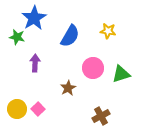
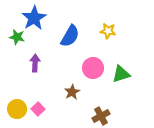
brown star: moved 4 px right, 4 px down
